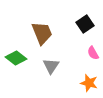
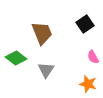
pink semicircle: moved 4 px down
gray triangle: moved 5 px left, 4 px down
orange star: moved 1 px left, 1 px down
